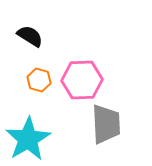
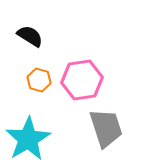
pink hexagon: rotated 6 degrees counterclockwise
gray trapezoid: moved 4 px down; rotated 15 degrees counterclockwise
